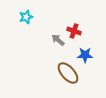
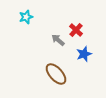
red cross: moved 2 px right, 1 px up; rotated 24 degrees clockwise
blue star: moved 1 px left, 1 px up; rotated 21 degrees counterclockwise
brown ellipse: moved 12 px left, 1 px down
